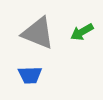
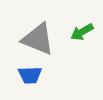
gray triangle: moved 6 px down
